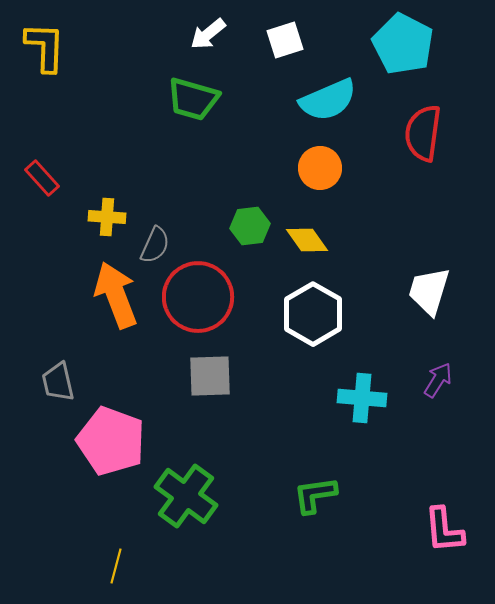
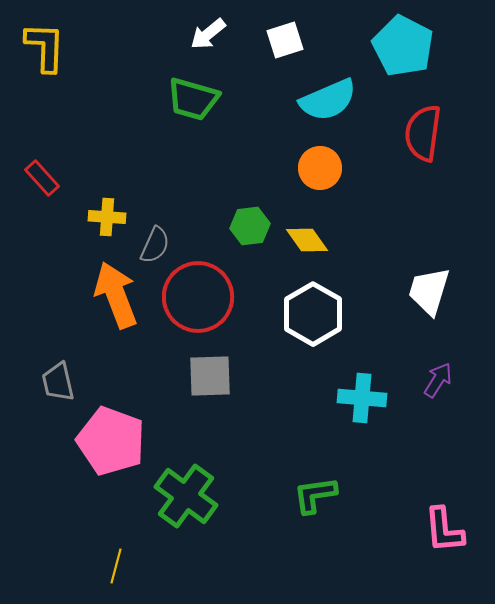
cyan pentagon: moved 2 px down
